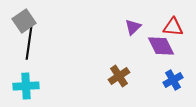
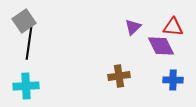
brown cross: rotated 25 degrees clockwise
blue cross: rotated 30 degrees clockwise
